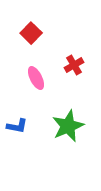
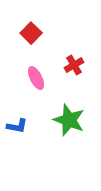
green star: moved 1 px right, 6 px up; rotated 28 degrees counterclockwise
